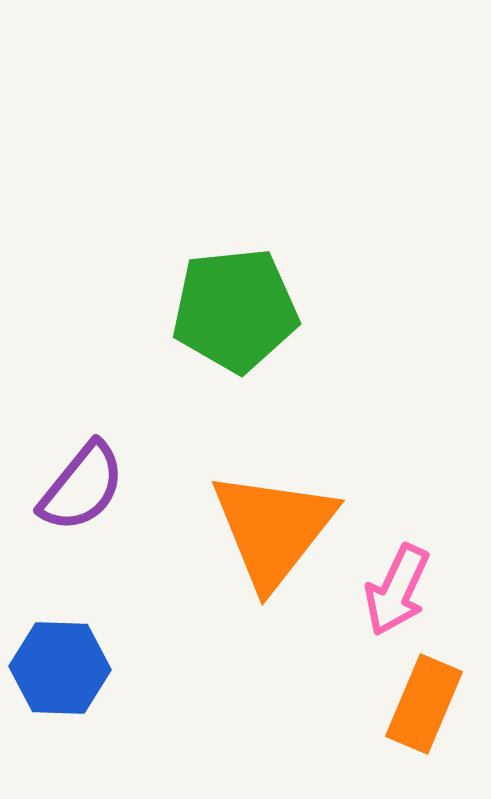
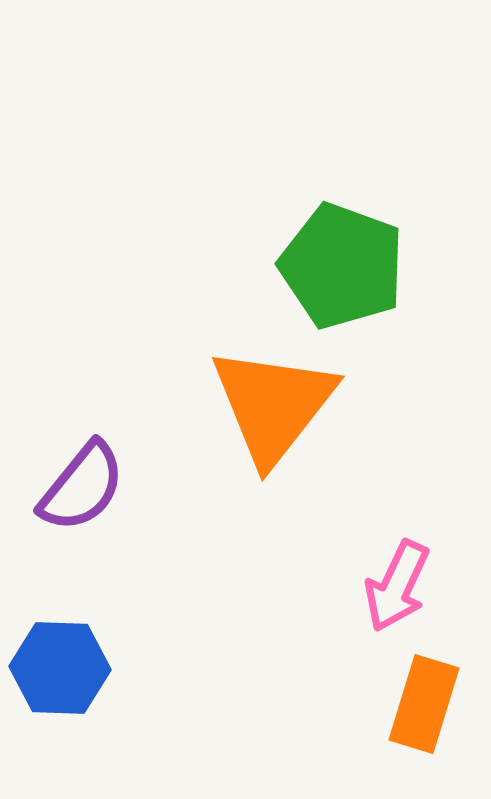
green pentagon: moved 107 px right, 44 px up; rotated 26 degrees clockwise
orange triangle: moved 124 px up
pink arrow: moved 4 px up
orange rectangle: rotated 6 degrees counterclockwise
